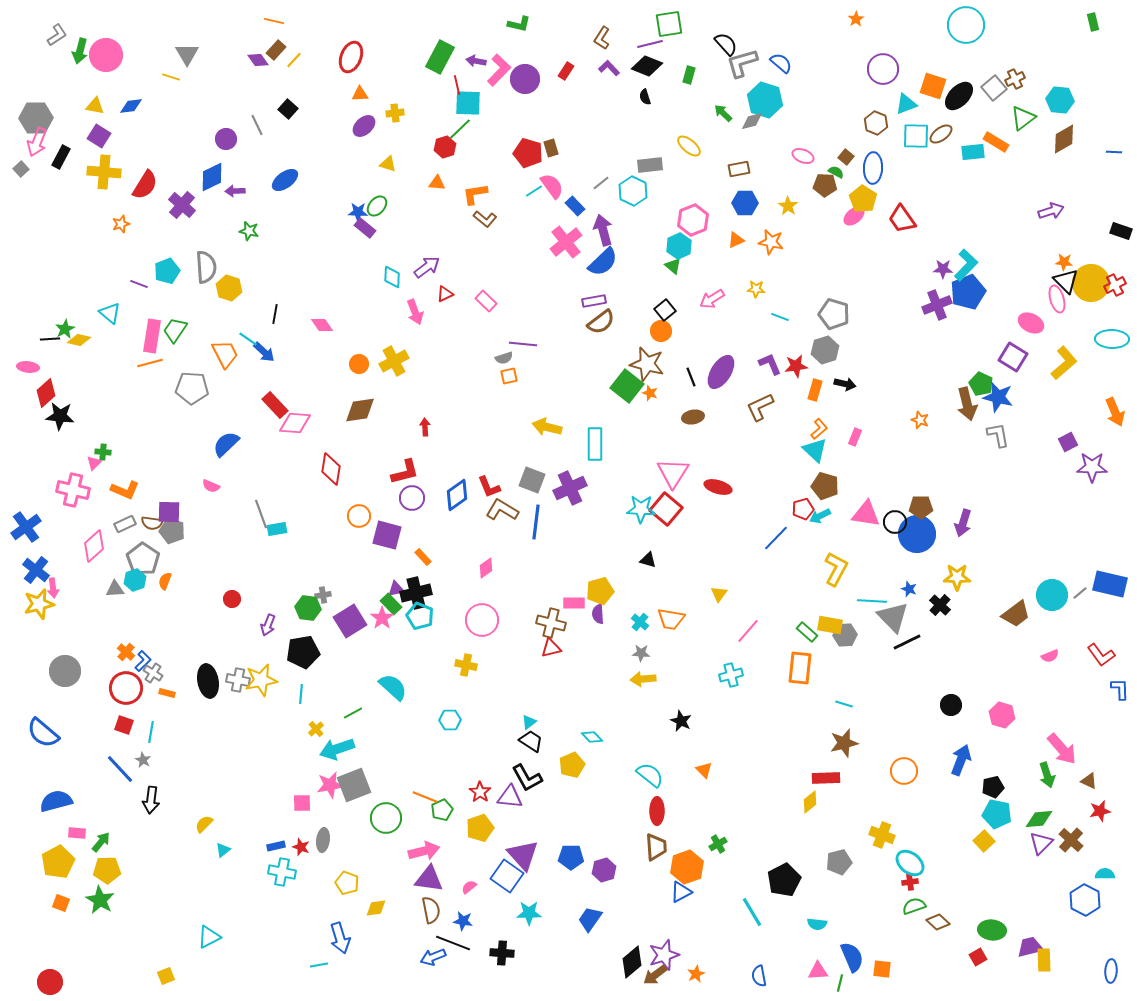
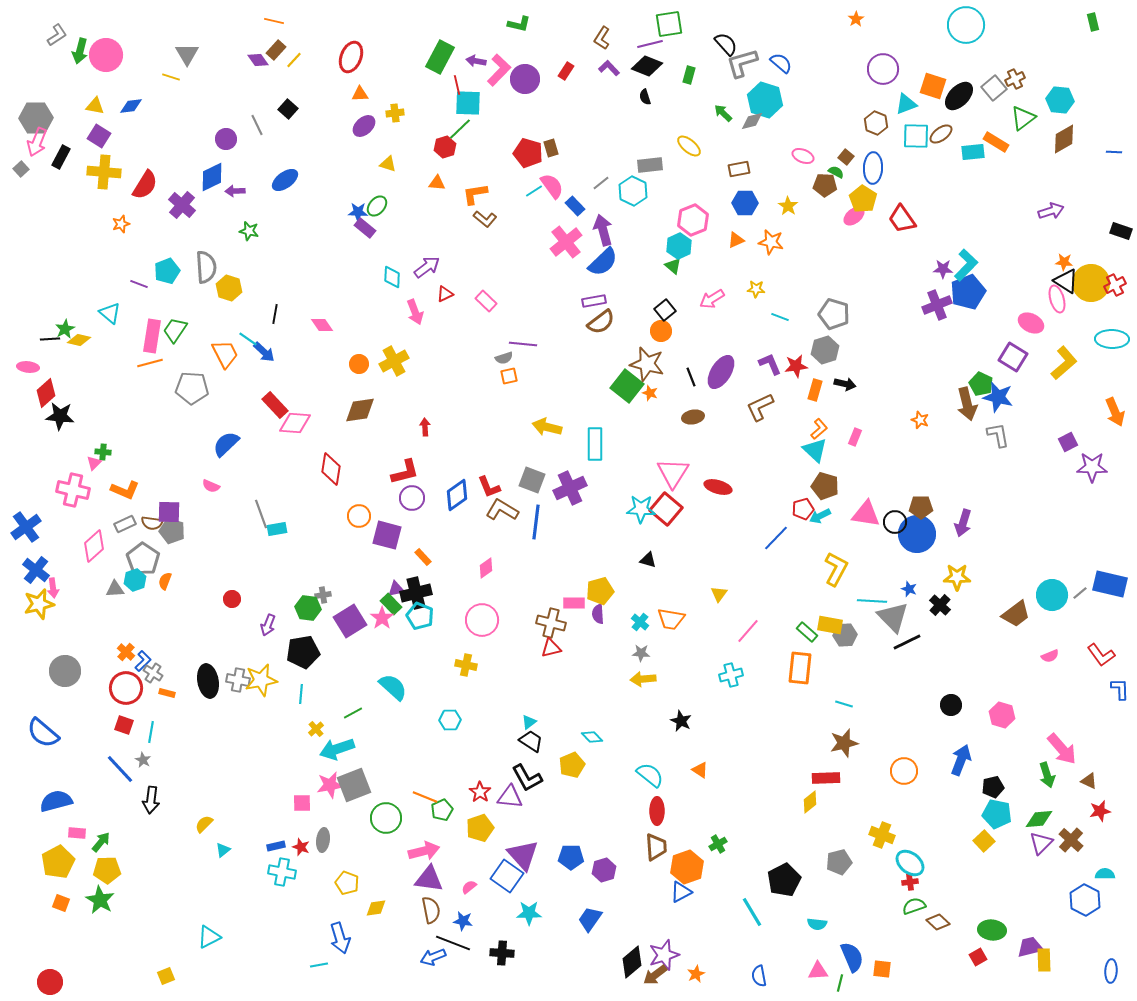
black triangle at (1066, 281): rotated 12 degrees counterclockwise
orange triangle at (704, 770): moved 4 px left; rotated 12 degrees counterclockwise
